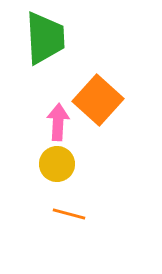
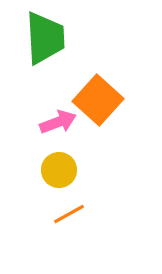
pink arrow: rotated 66 degrees clockwise
yellow circle: moved 2 px right, 6 px down
orange line: rotated 44 degrees counterclockwise
